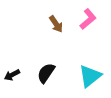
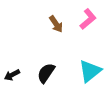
cyan triangle: moved 5 px up
